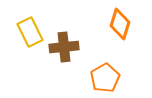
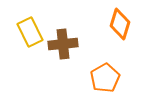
brown cross: moved 1 px left, 3 px up
